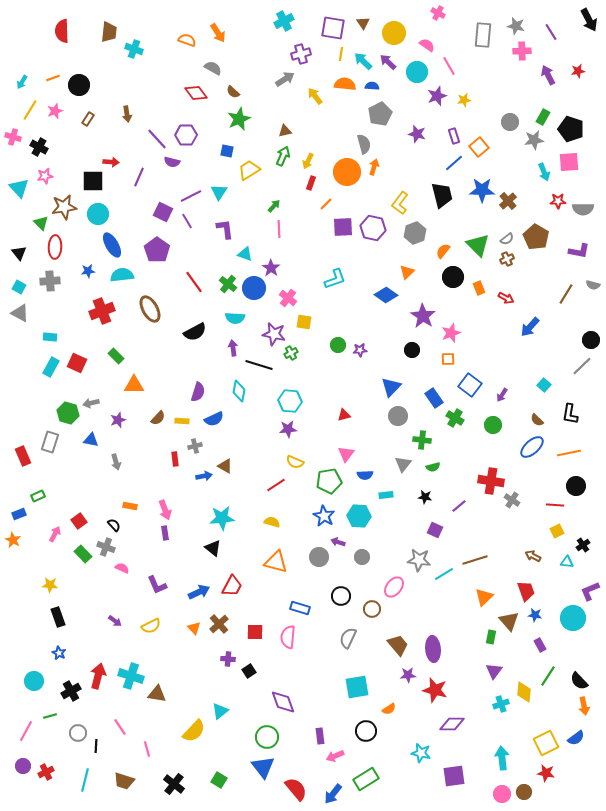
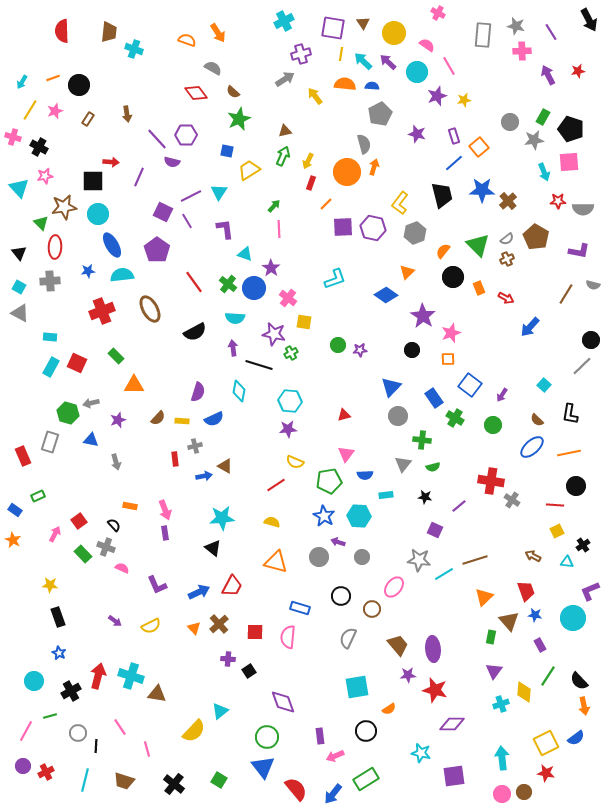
blue rectangle at (19, 514): moved 4 px left, 4 px up; rotated 56 degrees clockwise
